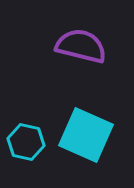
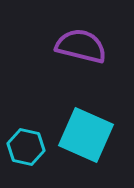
cyan hexagon: moved 5 px down
